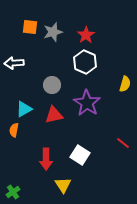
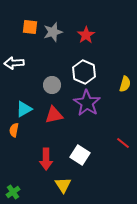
white hexagon: moved 1 px left, 10 px down
